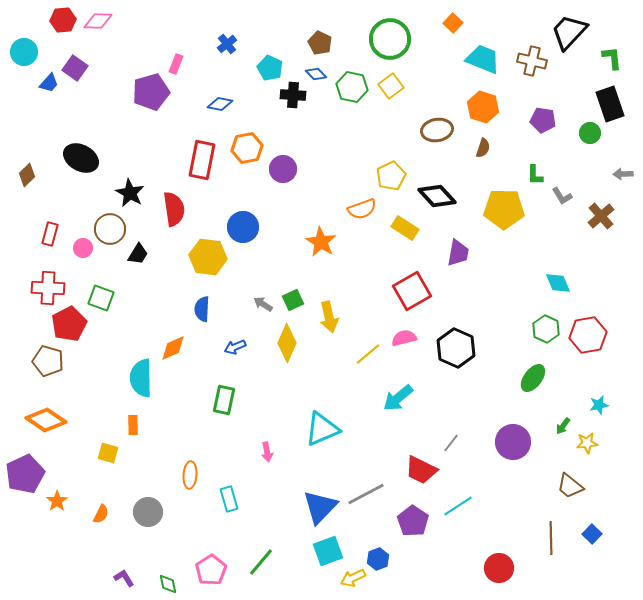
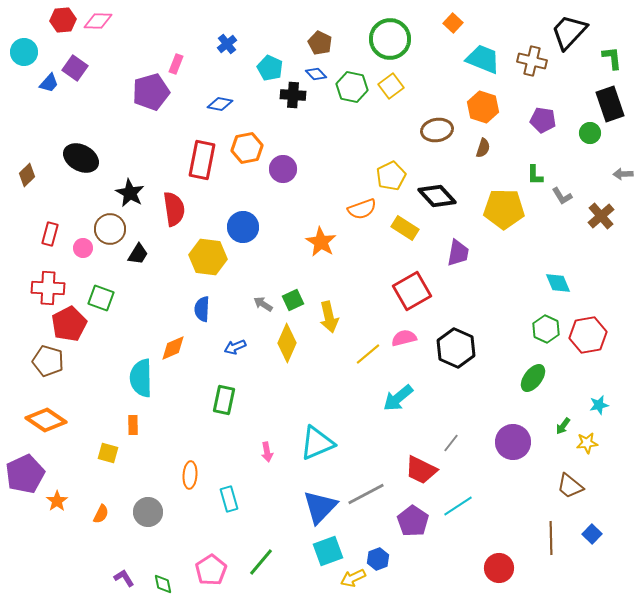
cyan triangle at (322, 429): moved 5 px left, 14 px down
green diamond at (168, 584): moved 5 px left
